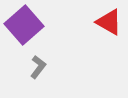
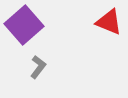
red triangle: rotated 8 degrees counterclockwise
